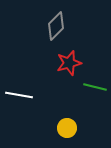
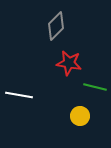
red star: rotated 25 degrees clockwise
yellow circle: moved 13 px right, 12 px up
